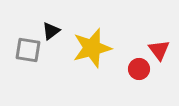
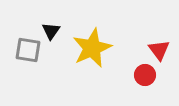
black triangle: rotated 18 degrees counterclockwise
yellow star: rotated 9 degrees counterclockwise
red circle: moved 6 px right, 6 px down
